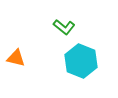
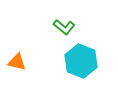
orange triangle: moved 1 px right, 4 px down
